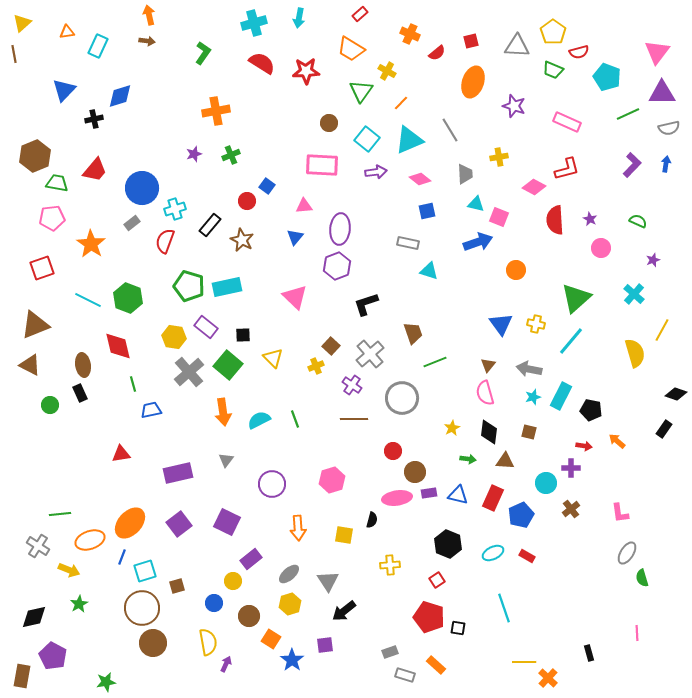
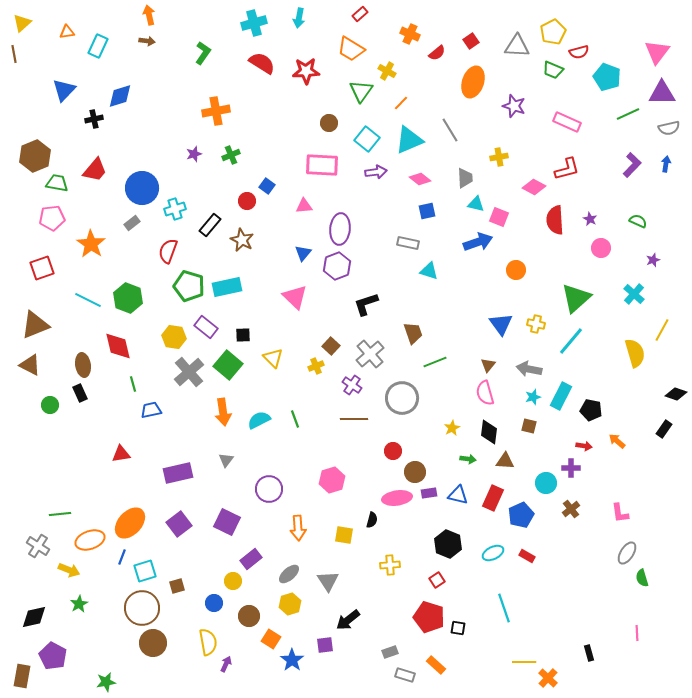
yellow pentagon at (553, 32): rotated 10 degrees clockwise
red square at (471, 41): rotated 21 degrees counterclockwise
gray trapezoid at (465, 174): moved 4 px down
blue triangle at (295, 237): moved 8 px right, 16 px down
red semicircle at (165, 241): moved 3 px right, 10 px down
brown square at (529, 432): moved 6 px up
purple circle at (272, 484): moved 3 px left, 5 px down
black arrow at (344, 611): moved 4 px right, 9 px down
